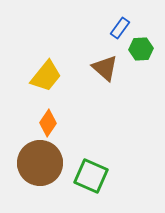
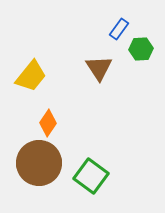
blue rectangle: moved 1 px left, 1 px down
brown triangle: moved 6 px left; rotated 16 degrees clockwise
yellow trapezoid: moved 15 px left
brown circle: moved 1 px left
green square: rotated 12 degrees clockwise
